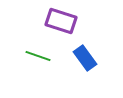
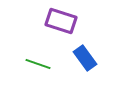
green line: moved 8 px down
